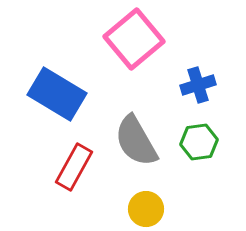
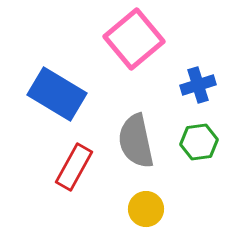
gray semicircle: rotated 18 degrees clockwise
